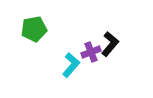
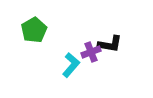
green pentagon: moved 1 px down; rotated 20 degrees counterclockwise
black L-shape: rotated 60 degrees clockwise
